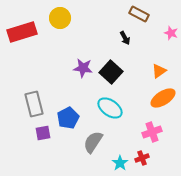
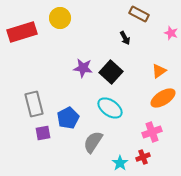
red cross: moved 1 px right, 1 px up
